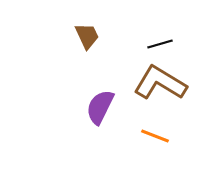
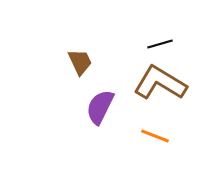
brown trapezoid: moved 7 px left, 26 px down
